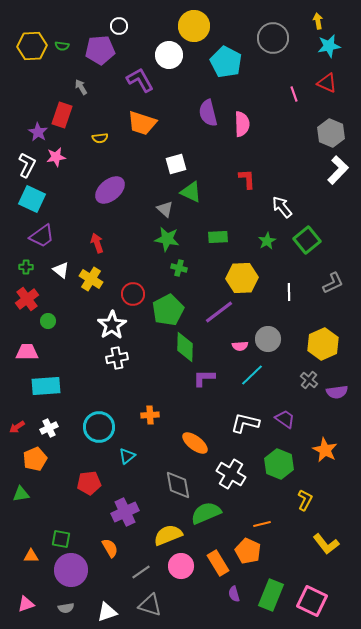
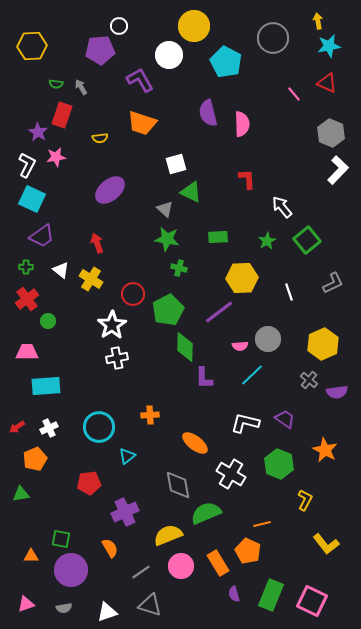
green semicircle at (62, 46): moved 6 px left, 38 px down
pink line at (294, 94): rotated 21 degrees counterclockwise
white line at (289, 292): rotated 18 degrees counterclockwise
purple L-shape at (204, 378): rotated 90 degrees counterclockwise
gray semicircle at (66, 608): moved 2 px left
